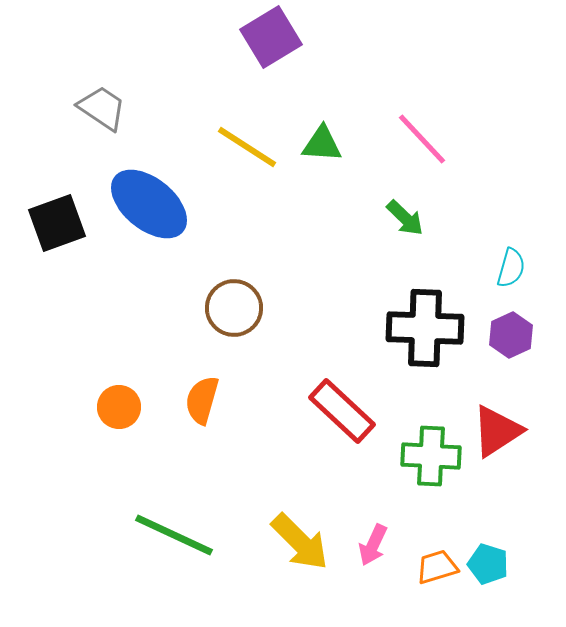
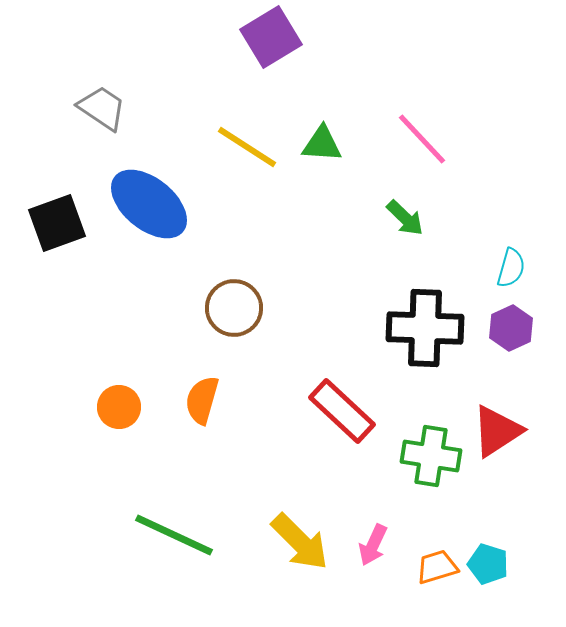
purple hexagon: moved 7 px up
green cross: rotated 6 degrees clockwise
